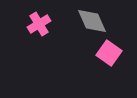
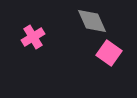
pink cross: moved 6 px left, 13 px down
